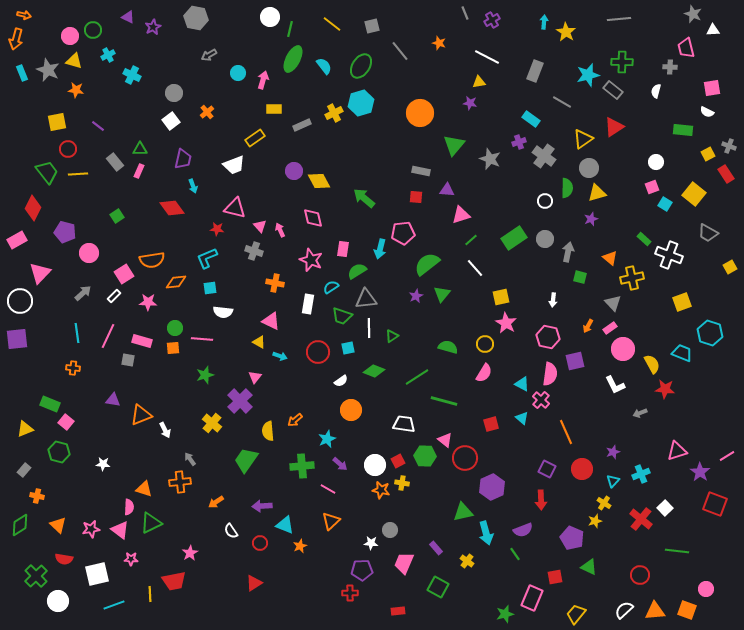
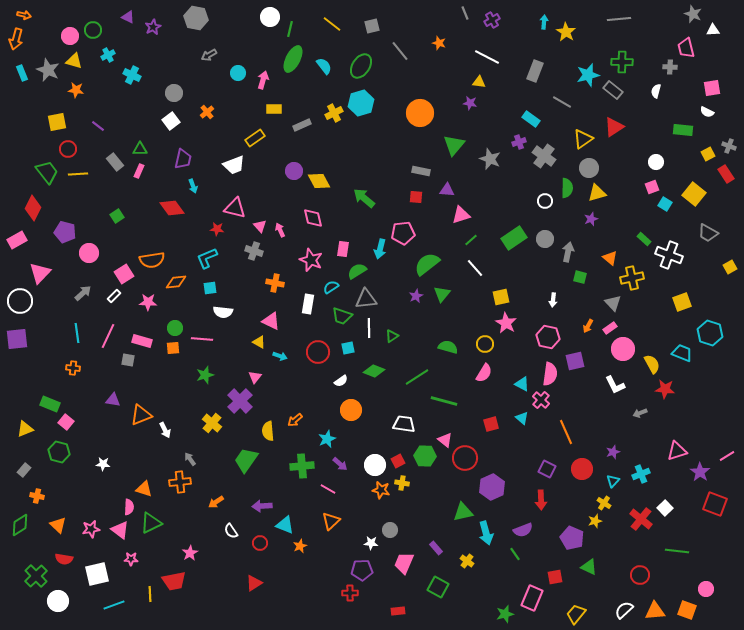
yellow triangle at (479, 82): rotated 16 degrees clockwise
